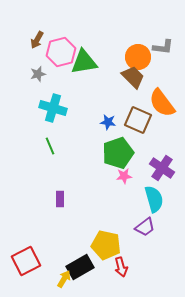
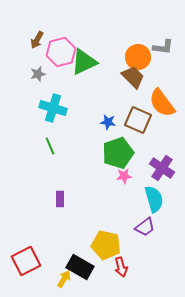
green triangle: rotated 16 degrees counterclockwise
black rectangle: rotated 60 degrees clockwise
